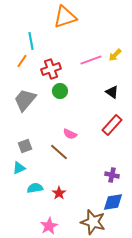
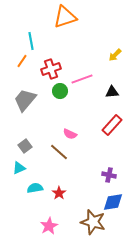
pink line: moved 9 px left, 19 px down
black triangle: rotated 40 degrees counterclockwise
gray square: rotated 16 degrees counterclockwise
purple cross: moved 3 px left
